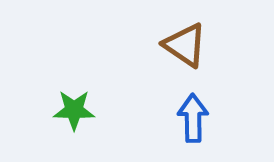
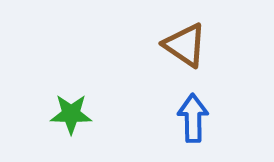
green star: moved 3 px left, 4 px down
